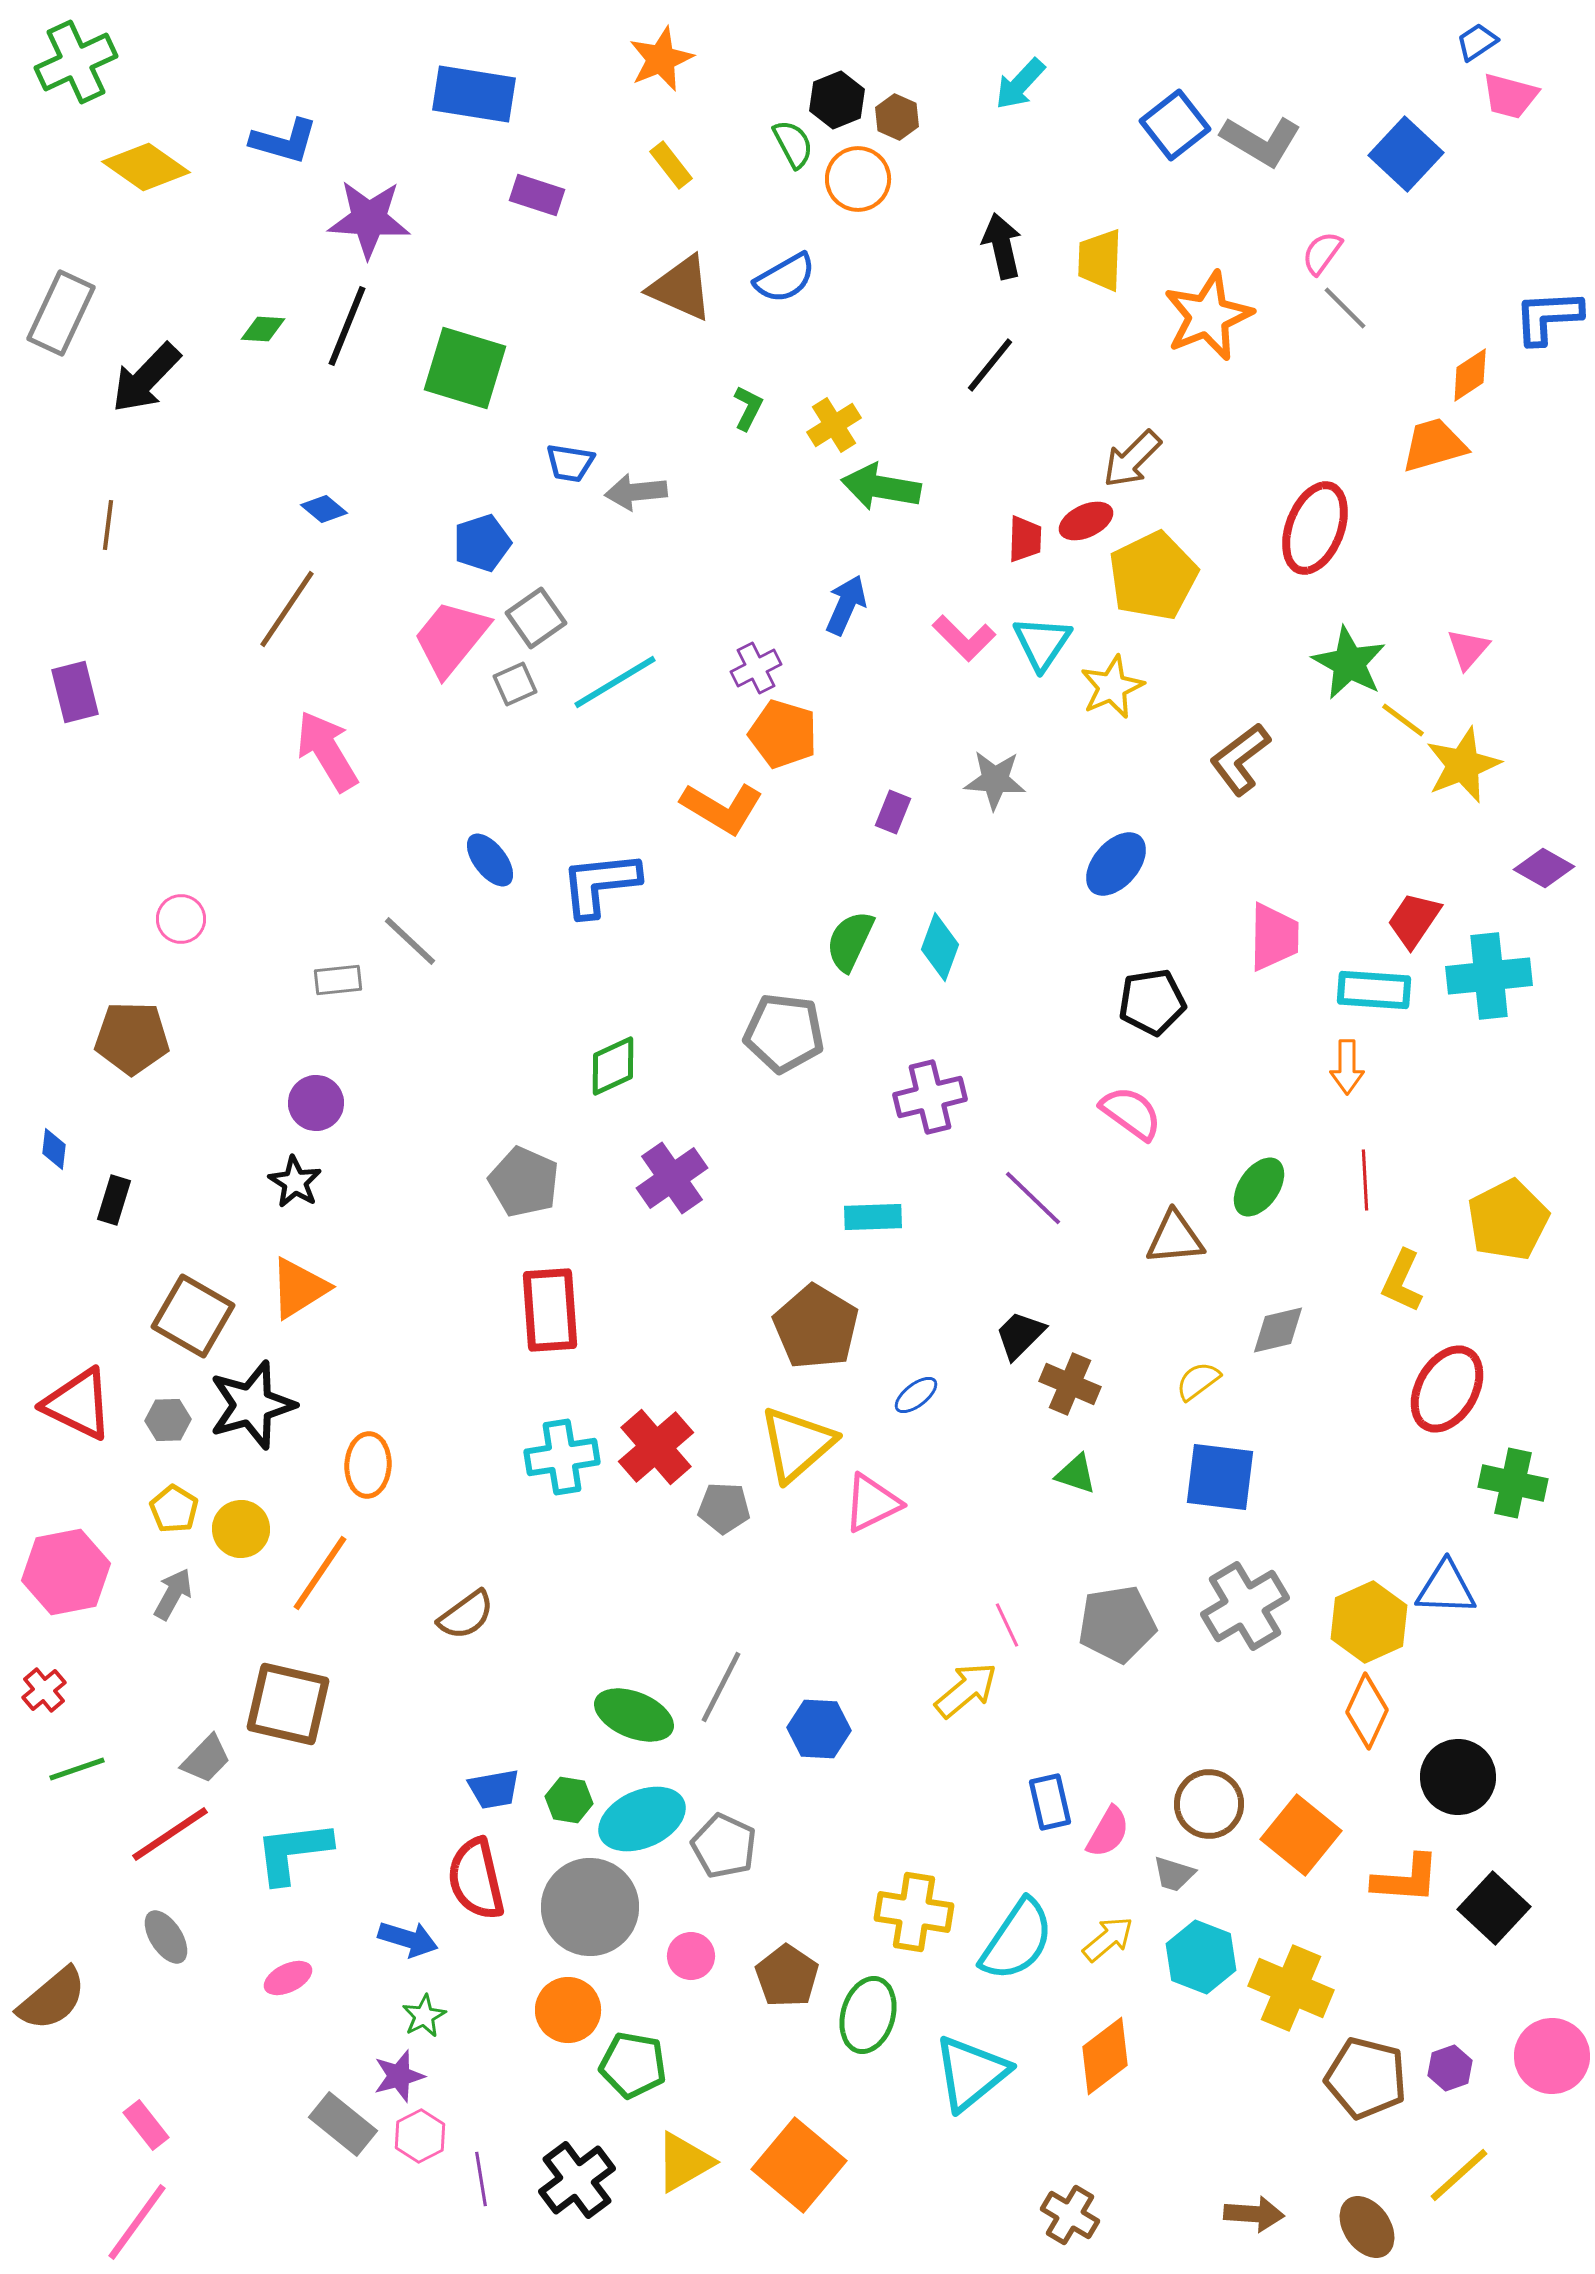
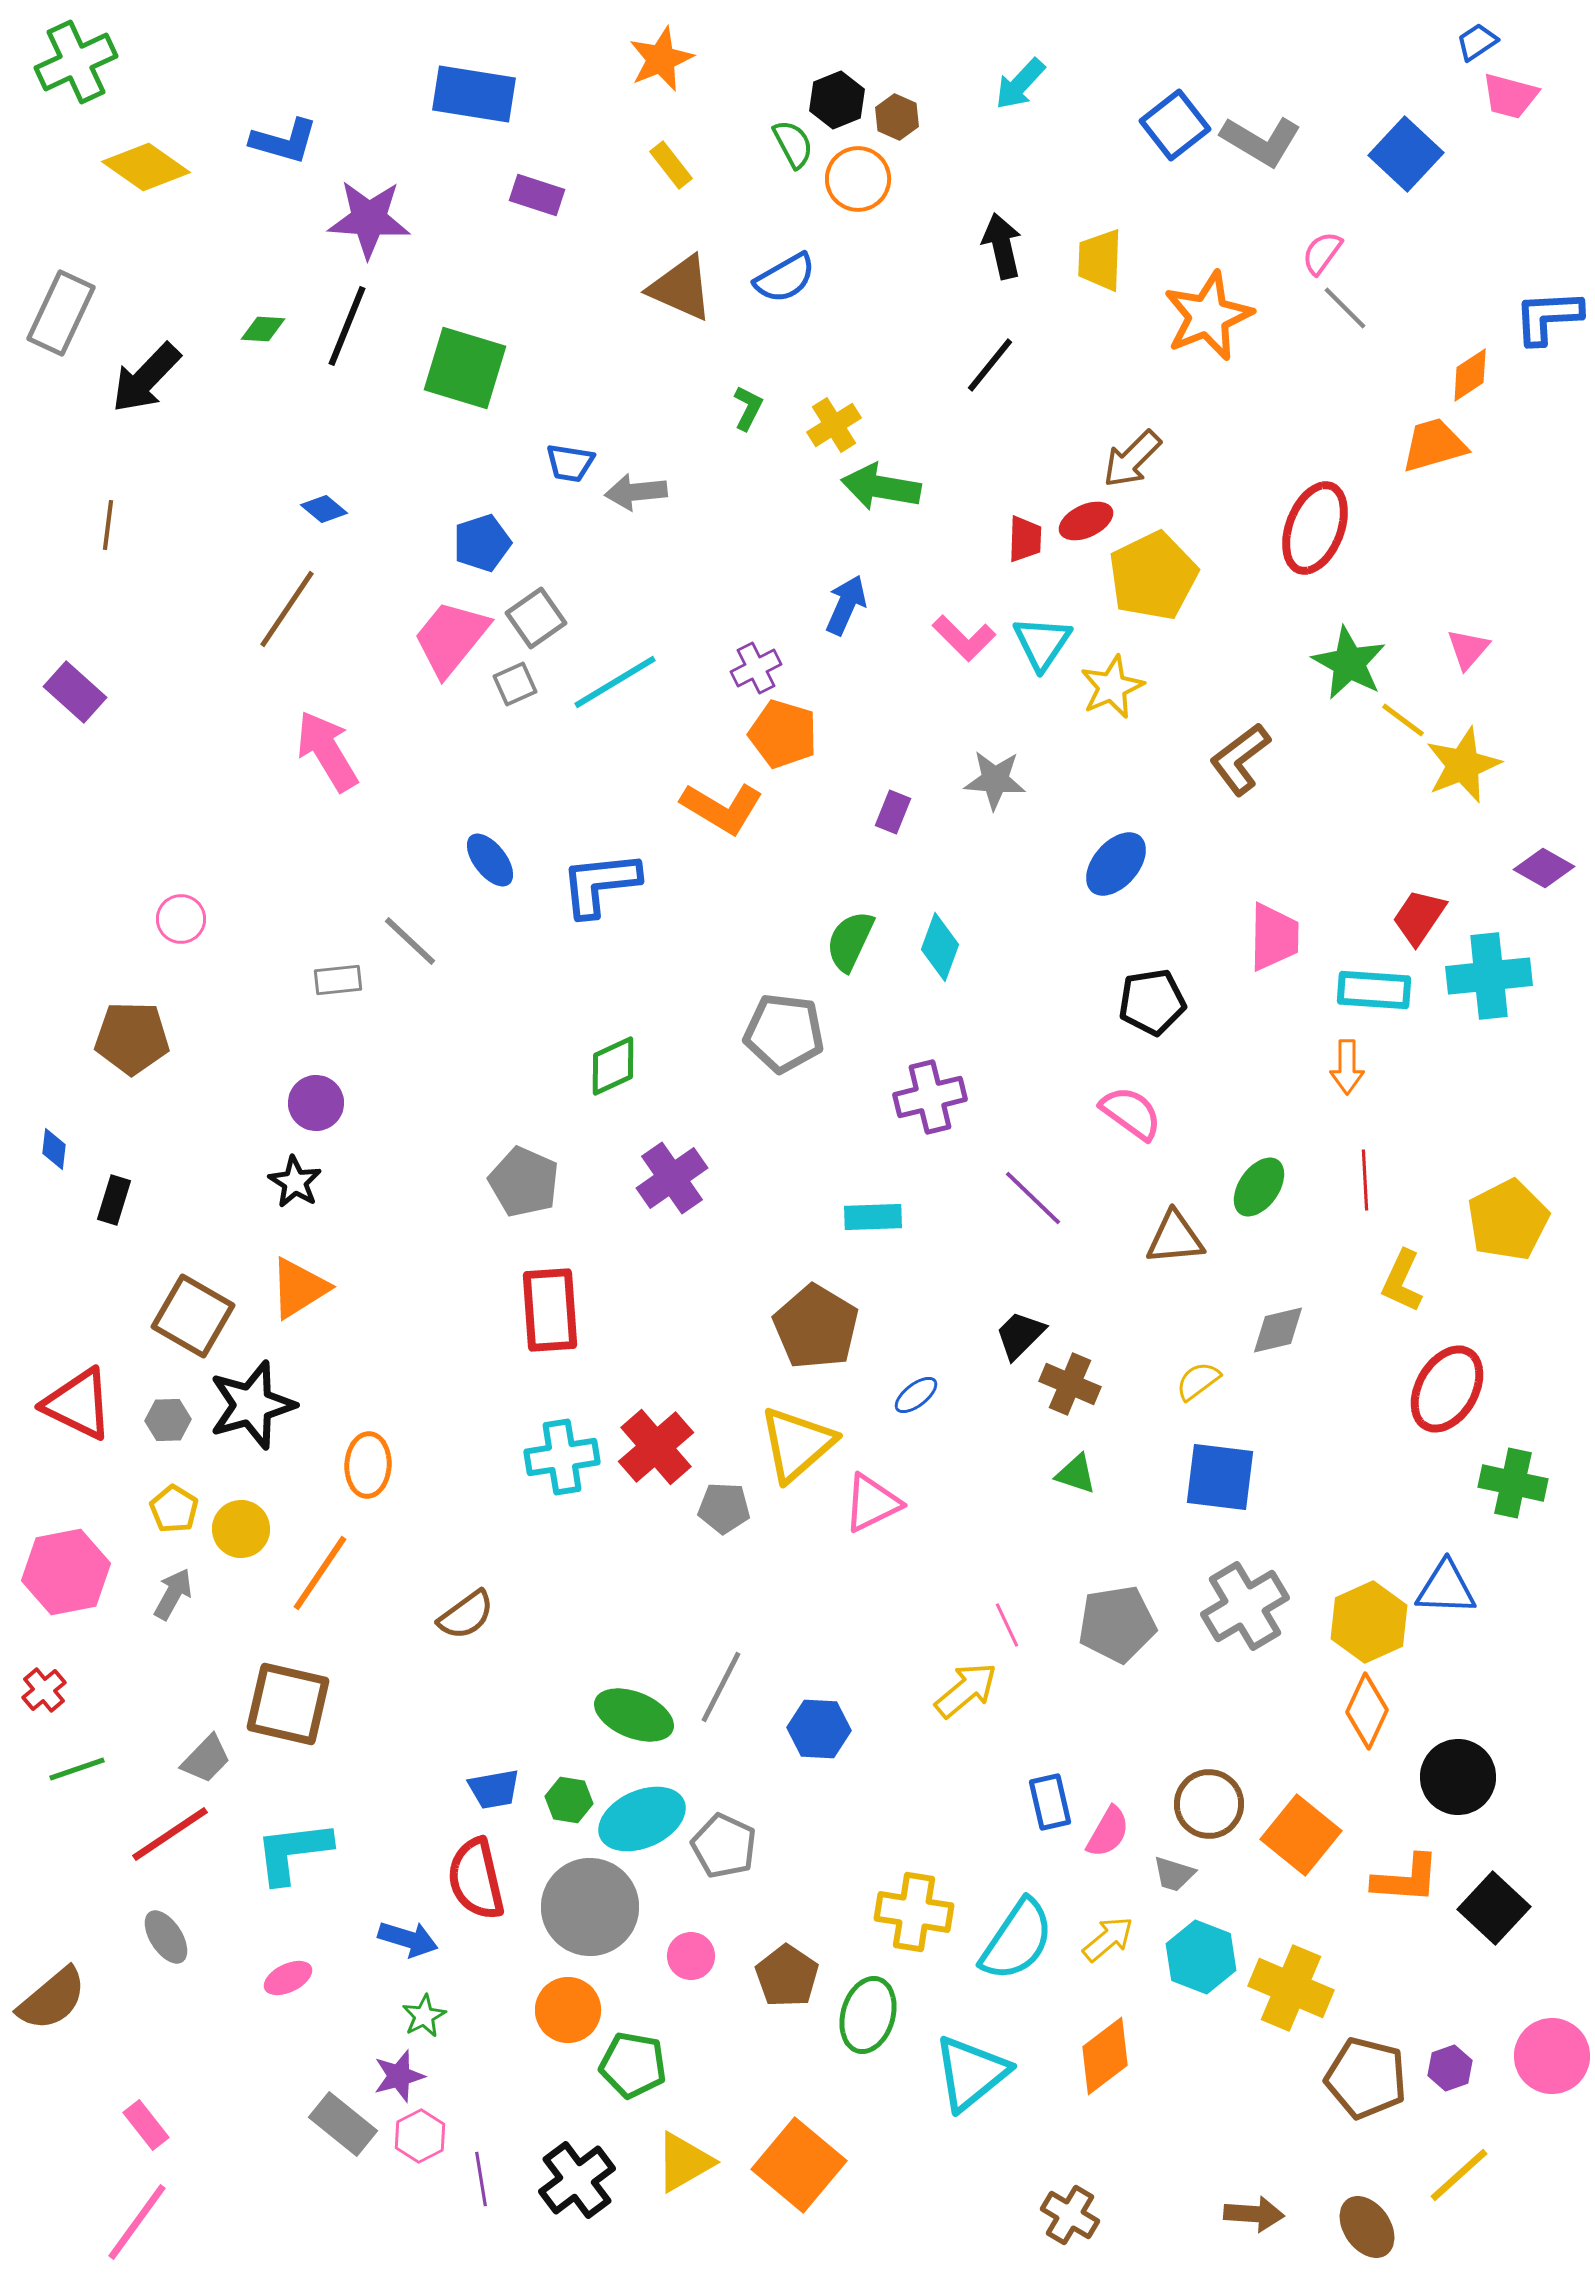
purple rectangle at (75, 692): rotated 34 degrees counterclockwise
red trapezoid at (1414, 920): moved 5 px right, 3 px up
